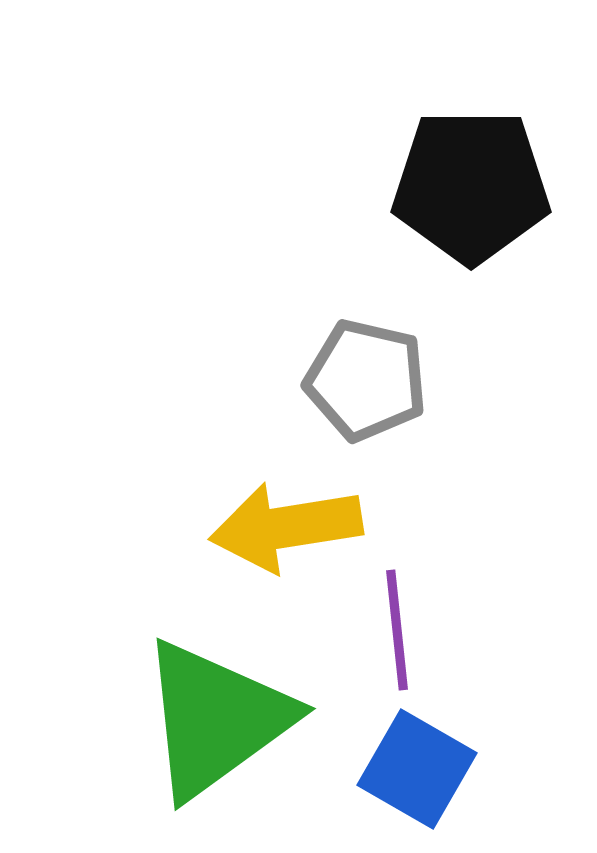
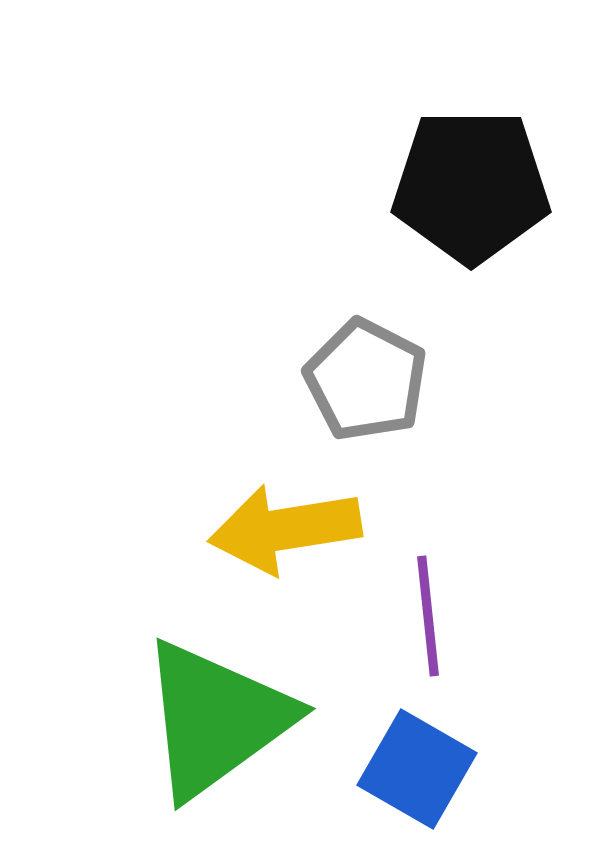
gray pentagon: rotated 14 degrees clockwise
yellow arrow: moved 1 px left, 2 px down
purple line: moved 31 px right, 14 px up
